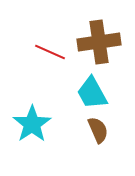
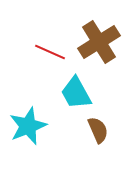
brown cross: rotated 24 degrees counterclockwise
cyan trapezoid: moved 16 px left
cyan star: moved 4 px left, 2 px down; rotated 12 degrees clockwise
